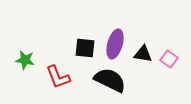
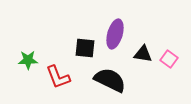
purple ellipse: moved 10 px up
green star: moved 3 px right; rotated 12 degrees counterclockwise
